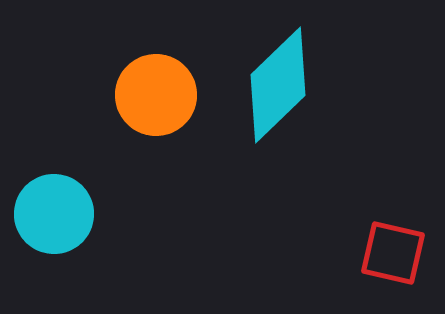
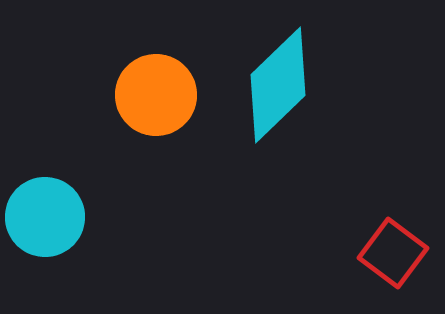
cyan circle: moved 9 px left, 3 px down
red square: rotated 24 degrees clockwise
